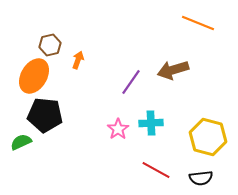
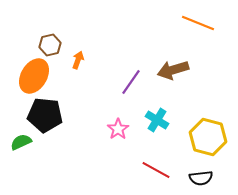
cyan cross: moved 6 px right, 3 px up; rotated 35 degrees clockwise
